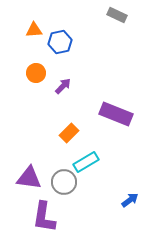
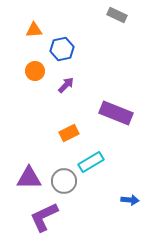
blue hexagon: moved 2 px right, 7 px down
orange circle: moved 1 px left, 2 px up
purple arrow: moved 3 px right, 1 px up
purple rectangle: moved 1 px up
orange rectangle: rotated 18 degrees clockwise
cyan rectangle: moved 5 px right
purple triangle: rotated 8 degrees counterclockwise
gray circle: moved 1 px up
blue arrow: rotated 42 degrees clockwise
purple L-shape: rotated 56 degrees clockwise
